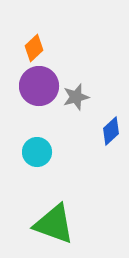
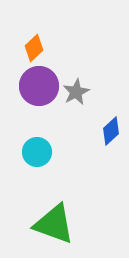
gray star: moved 5 px up; rotated 12 degrees counterclockwise
